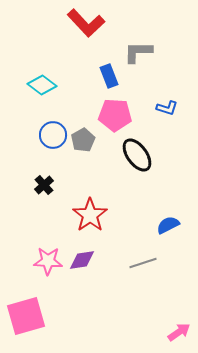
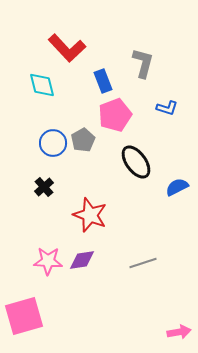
red L-shape: moved 19 px left, 25 px down
gray L-shape: moved 5 px right, 11 px down; rotated 104 degrees clockwise
blue rectangle: moved 6 px left, 5 px down
cyan diamond: rotated 40 degrees clockwise
pink pentagon: rotated 24 degrees counterclockwise
blue circle: moved 8 px down
black ellipse: moved 1 px left, 7 px down
black cross: moved 2 px down
red star: rotated 16 degrees counterclockwise
blue semicircle: moved 9 px right, 38 px up
pink square: moved 2 px left
pink arrow: rotated 25 degrees clockwise
